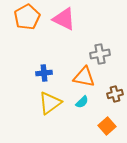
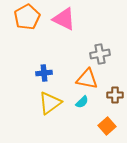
orange triangle: moved 3 px right, 2 px down
brown cross: moved 1 px down; rotated 14 degrees clockwise
